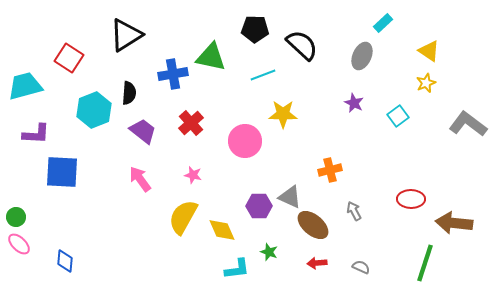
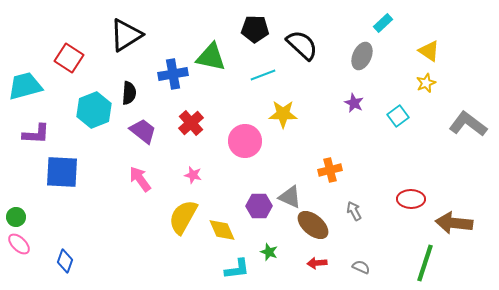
blue diamond at (65, 261): rotated 15 degrees clockwise
